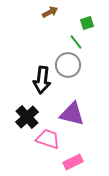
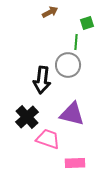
green line: rotated 42 degrees clockwise
pink rectangle: moved 2 px right, 1 px down; rotated 24 degrees clockwise
